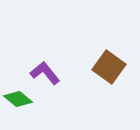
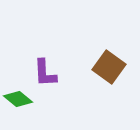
purple L-shape: rotated 144 degrees counterclockwise
